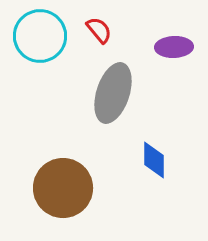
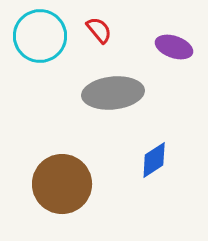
purple ellipse: rotated 21 degrees clockwise
gray ellipse: rotated 66 degrees clockwise
blue diamond: rotated 57 degrees clockwise
brown circle: moved 1 px left, 4 px up
